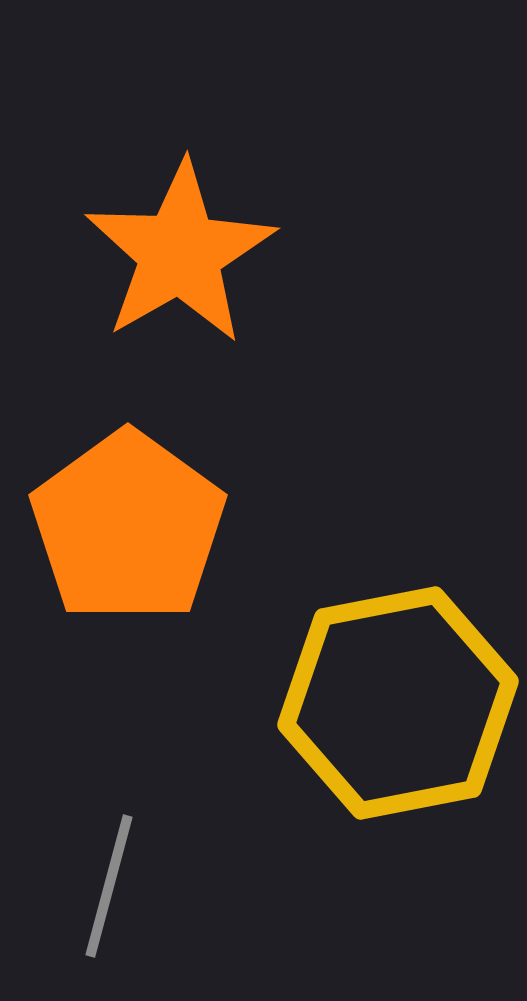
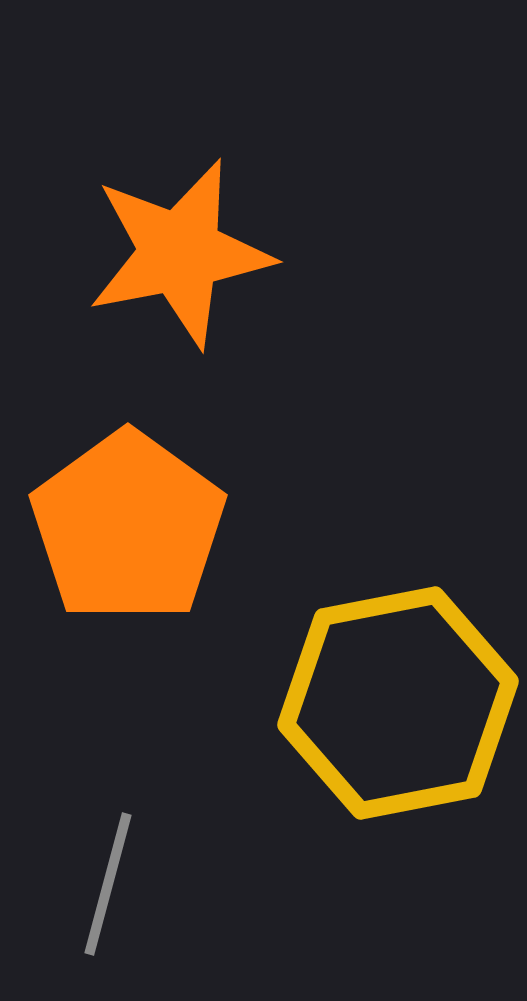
orange star: rotated 19 degrees clockwise
gray line: moved 1 px left, 2 px up
